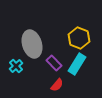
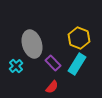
purple rectangle: moved 1 px left
red semicircle: moved 5 px left, 2 px down
